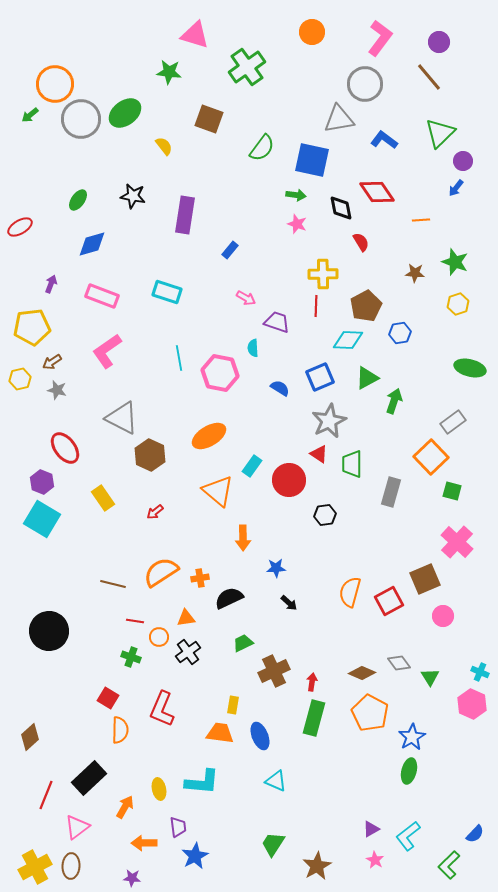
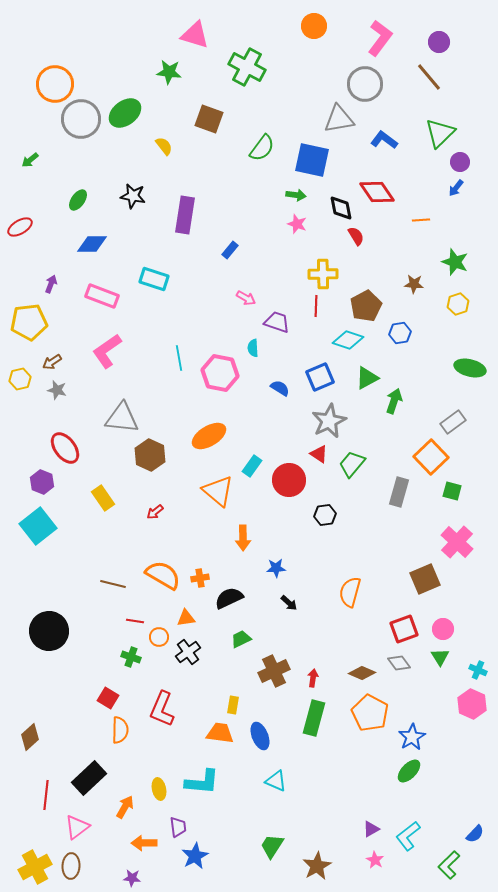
orange circle at (312, 32): moved 2 px right, 6 px up
green cross at (247, 67): rotated 27 degrees counterclockwise
green arrow at (30, 115): moved 45 px down
purple circle at (463, 161): moved 3 px left, 1 px down
red semicircle at (361, 242): moved 5 px left, 6 px up
blue diamond at (92, 244): rotated 16 degrees clockwise
brown star at (415, 273): moved 1 px left, 11 px down
cyan rectangle at (167, 292): moved 13 px left, 13 px up
yellow pentagon at (32, 327): moved 3 px left, 5 px up
cyan diamond at (348, 340): rotated 16 degrees clockwise
gray triangle at (122, 418): rotated 21 degrees counterclockwise
green trapezoid at (352, 464): rotated 40 degrees clockwise
gray rectangle at (391, 492): moved 8 px right
cyan square at (42, 519): moved 4 px left, 7 px down; rotated 21 degrees clockwise
orange semicircle at (161, 572): moved 2 px right, 3 px down; rotated 63 degrees clockwise
red square at (389, 601): moved 15 px right, 28 px down; rotated 8 degrees clockwise
pink circle at (443, 616): moved 13 px down
green trapezoid at (243, 643): moved 2 px left, 4 px up
cyan cross at (480, 672): moved 2 px left, 2 px up
green triangle at (430, 677): moved 10 px right, 20 px up
red arrow at (312, 682): moved 1 px right, 4 px up
green ellipse at (409, 771): rotated 30 degrees clockwise
red line at (46, 795): rotated 16 degrees counterclockwise
green trapezoid at (273, 844): moved 1 px left, 2 px down
